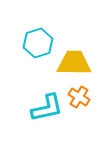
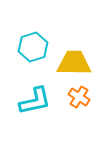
cyan hexagon: moved 5 px left, 4 px down
cyan L-shape: moved 12 px left, 7 px up
